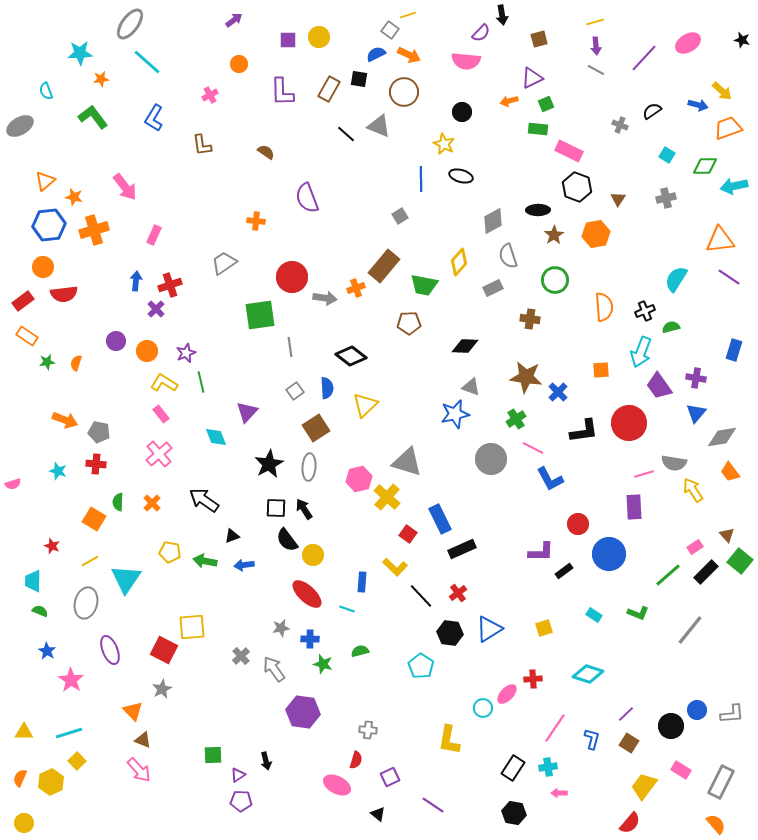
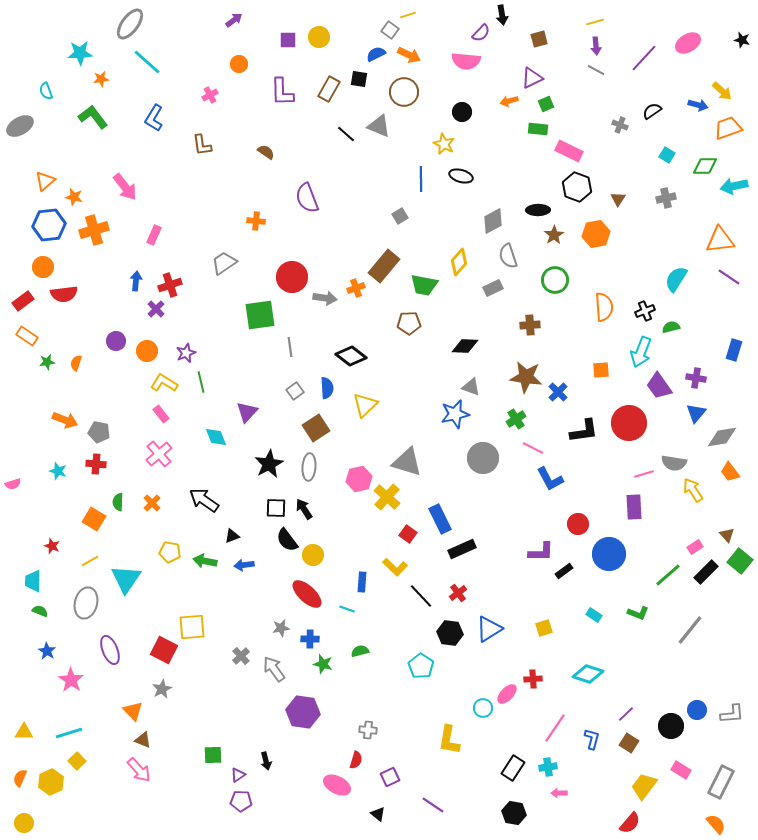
brown cross at (530, 319): moved 6 px down; rotated 12 degrees counterclockwise
gray circle at (491, 459): moved 8 px left, 1 px up
